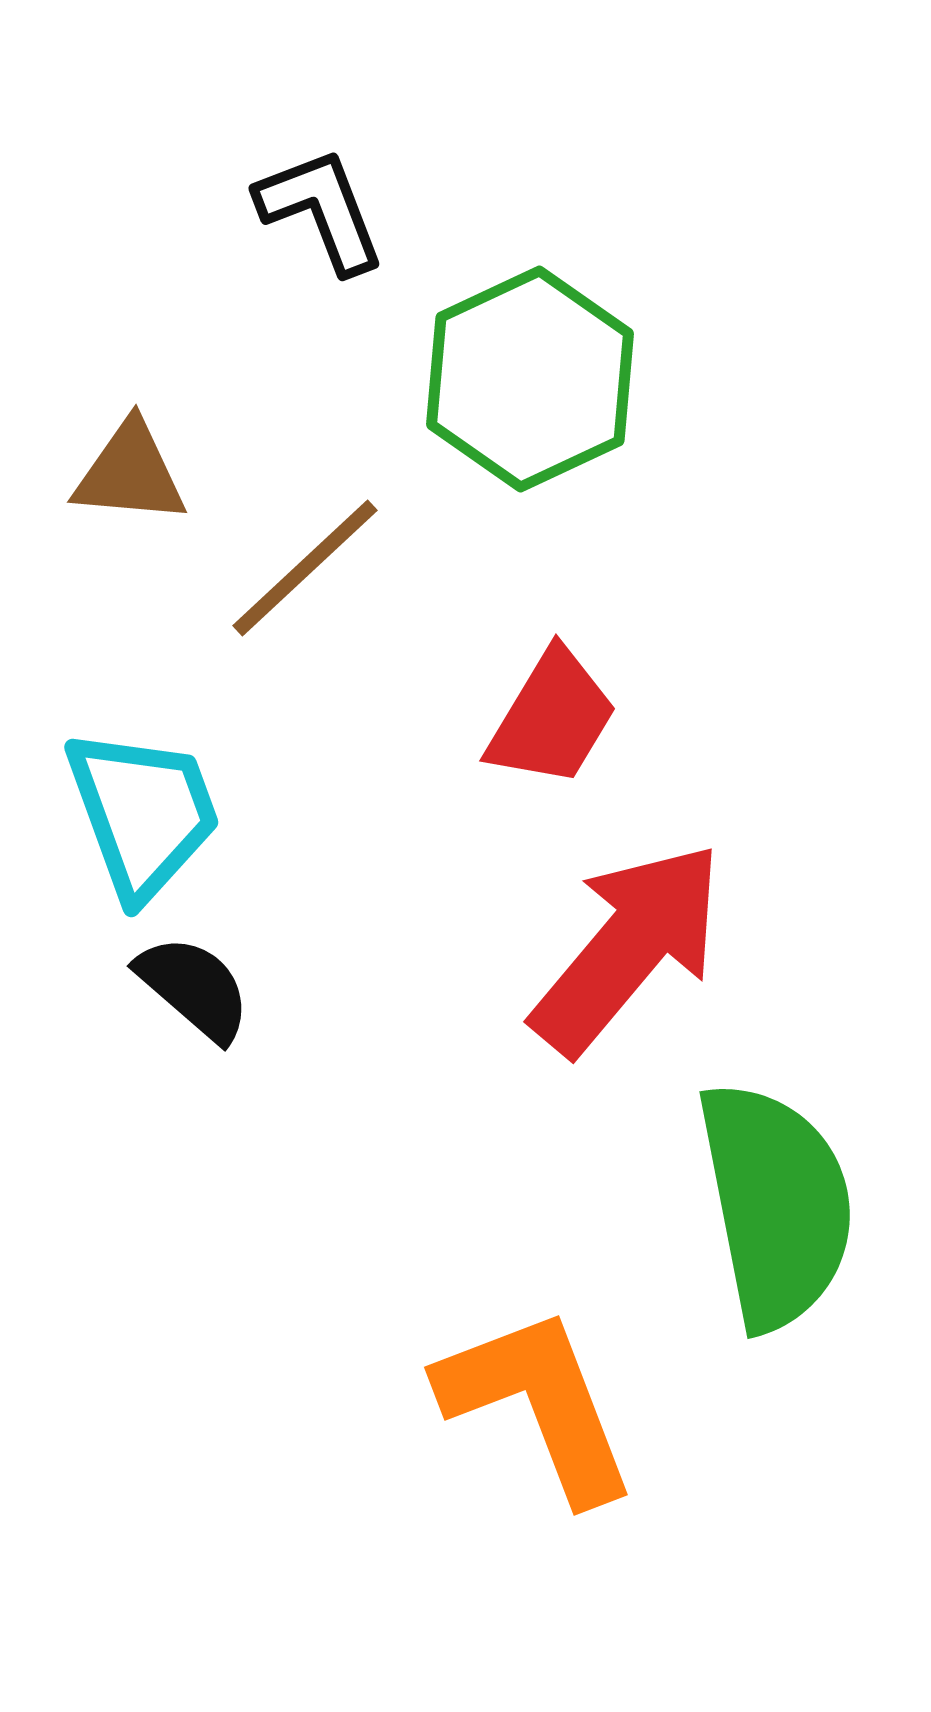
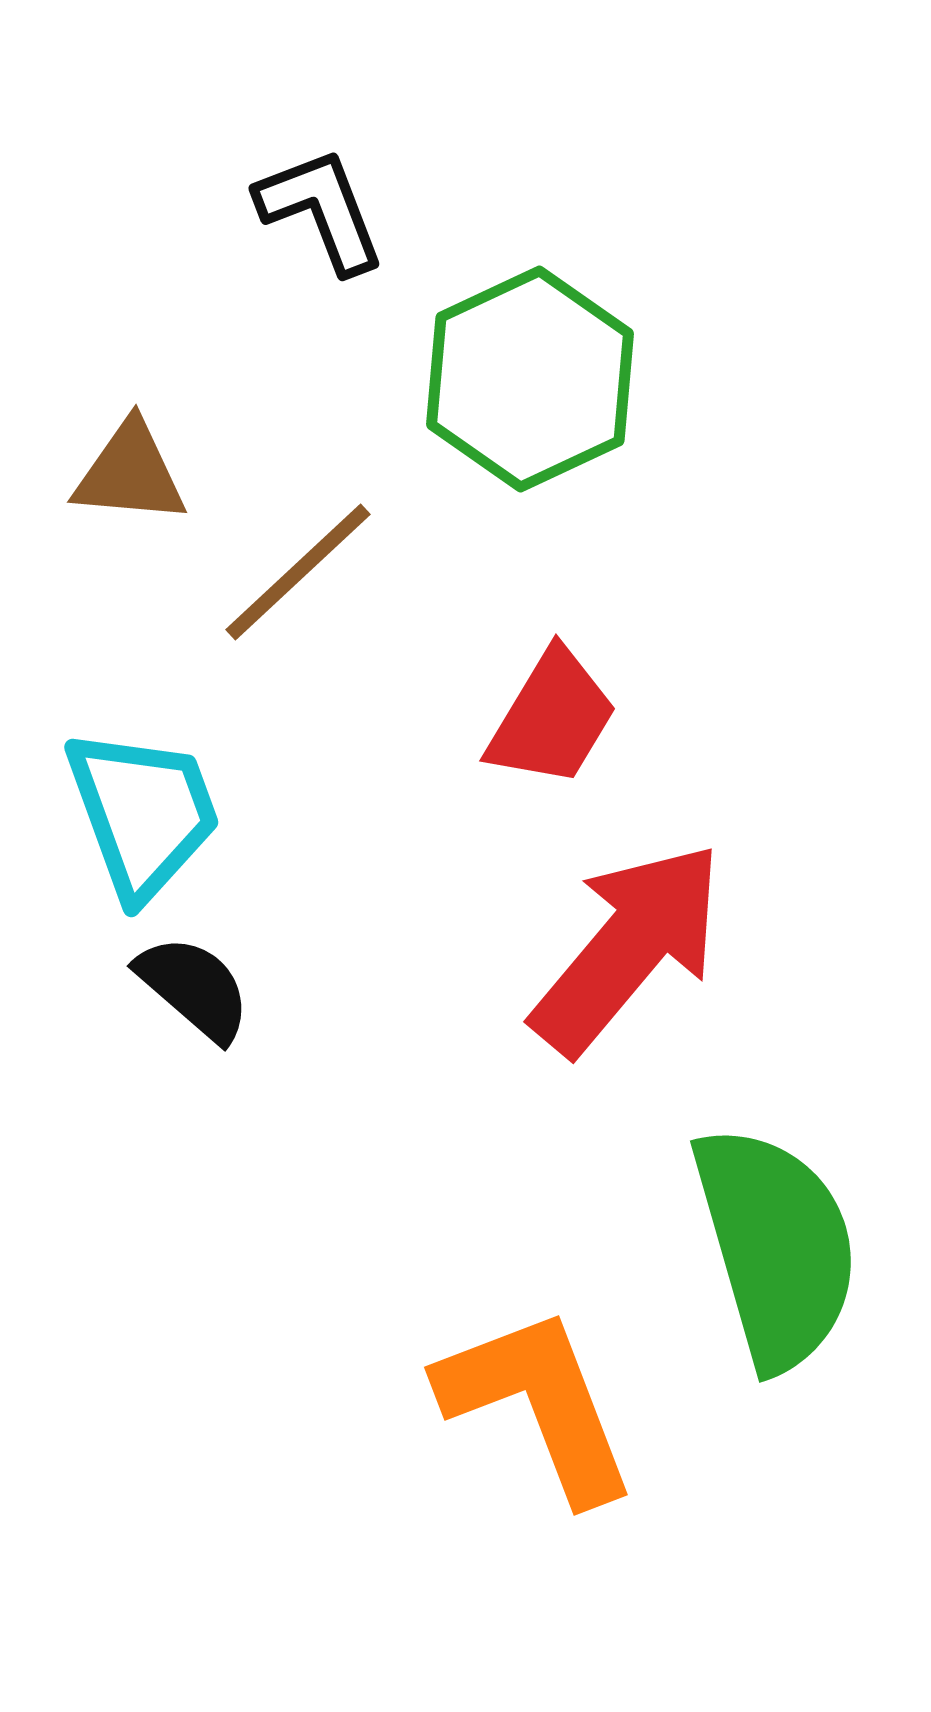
brown line: moved 7 px left, 4 px down
green semicircle: moved 42 px down; rotated 5 degrees counterclockwise
